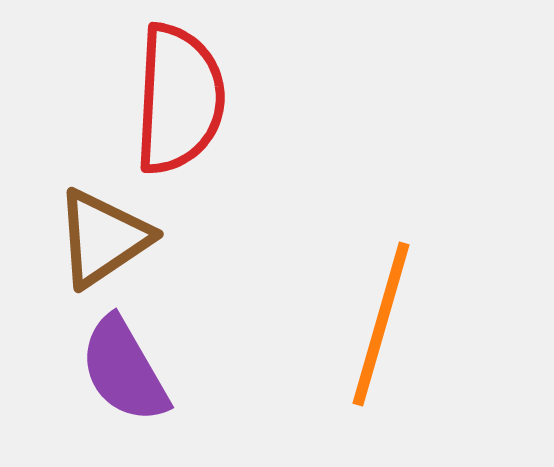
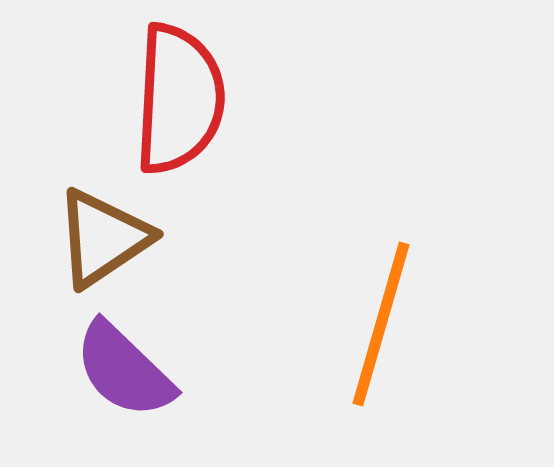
purple semicircle: rotated 16 degrees counterclockwise
